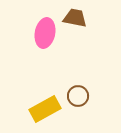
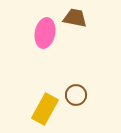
brown circle: moved 2 px left, 1 px up
yellow rectangle: rotated 32 degrees counterclockwise
